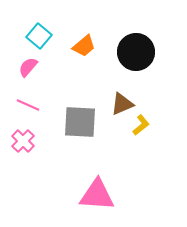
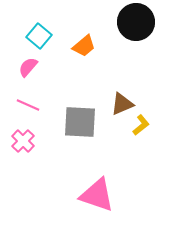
black circle: moved 30 px up
pink triangle: rotated 15 degrees clockwise
